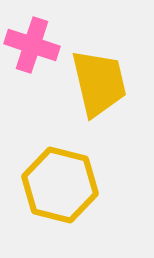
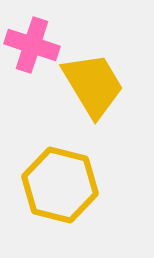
yellow trapezoid: moved 6 px left, 2 px down; rotated 18 degrees counterclockwise
